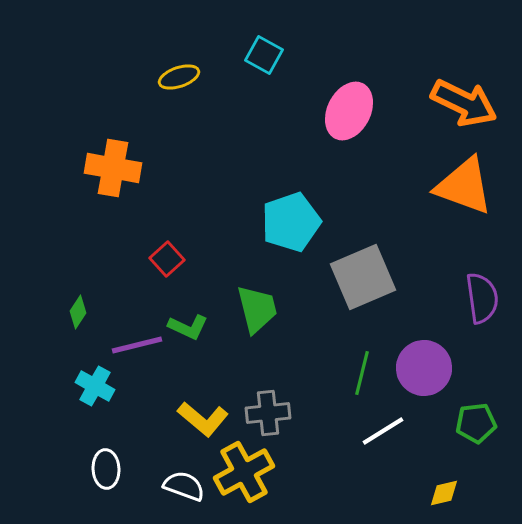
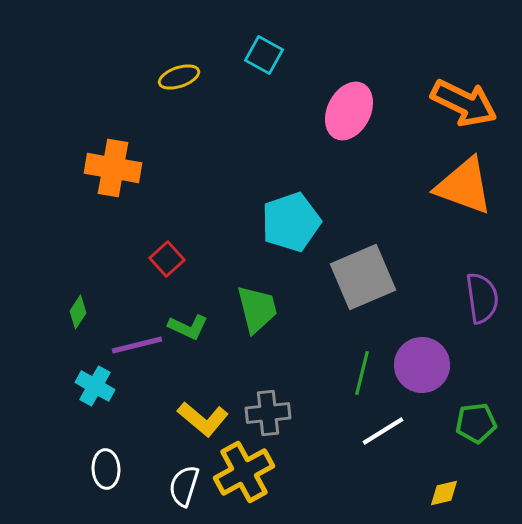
purple circle: moved 2 px left, 3 px up
white semicircle: rotated 93 degrees counterclockwise
